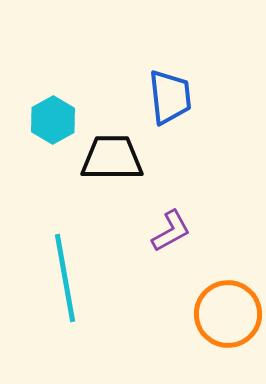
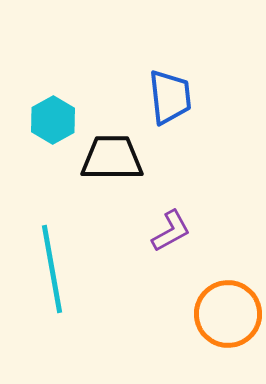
cyan line: moved 13 px left, 9 px up
